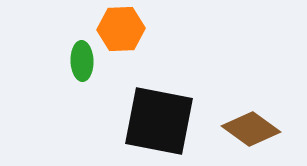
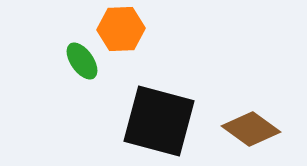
green ellipse: rotated 33 degrees counterclockwise
black square: rotated 4 degrees clockwise
